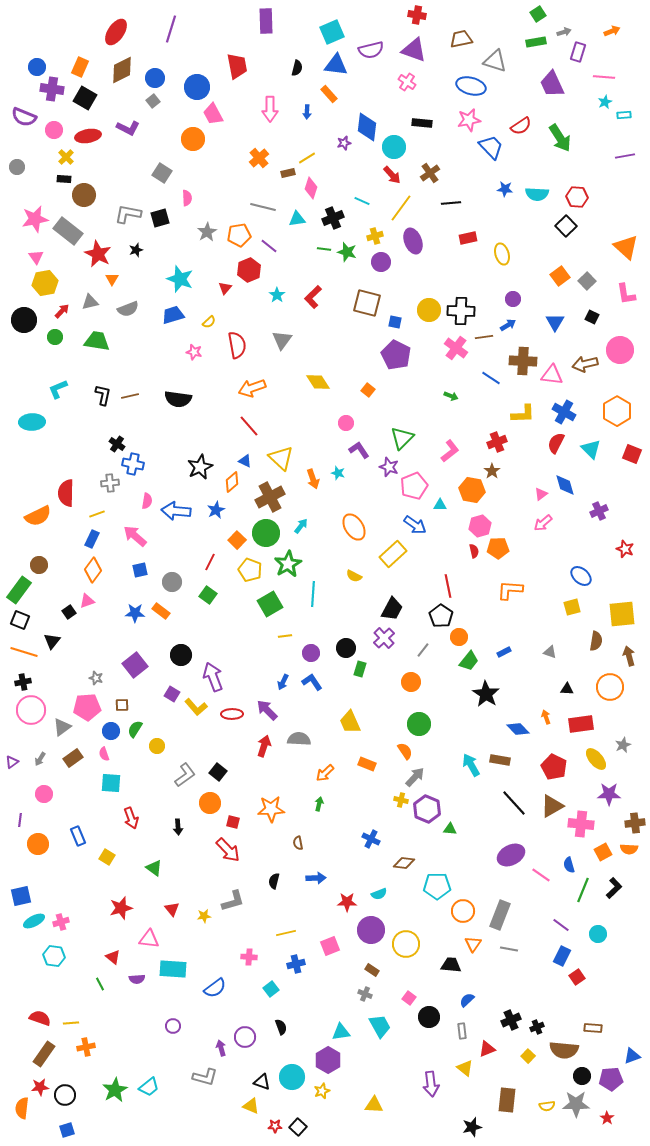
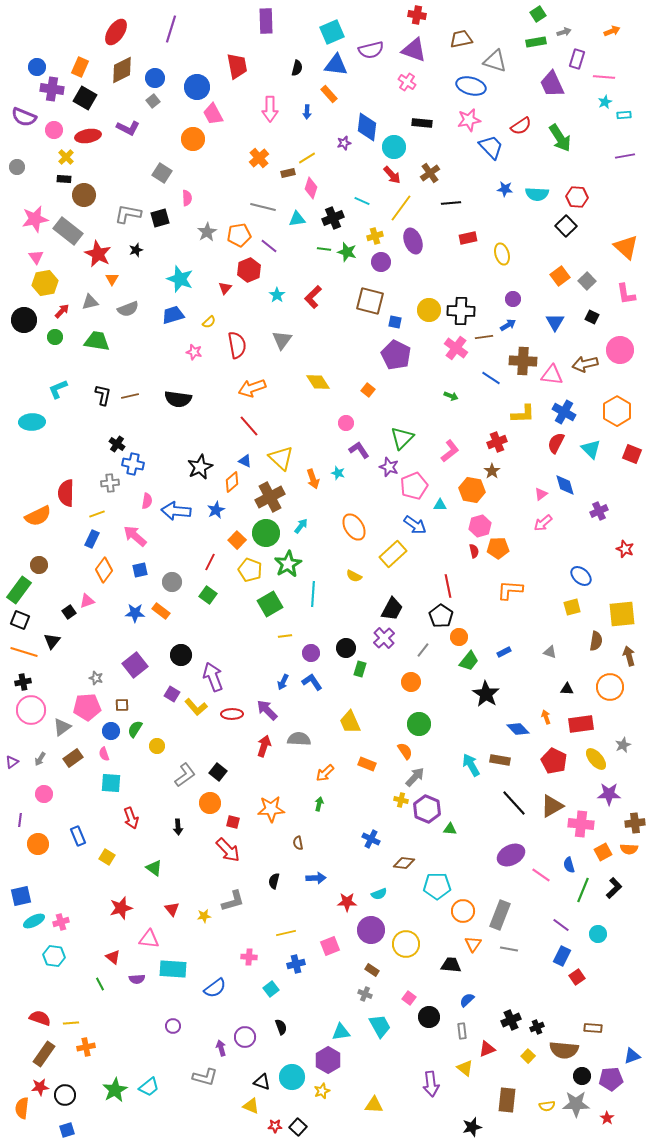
purple rectangle at (578, 52): moved 1 px left, 7 px down
brown square at (367, 303): moved 3 px right, 2 px up
orange diamond at (93, 570): moved 11 px right
red pentagon at (554, 767): moved 6 px up
